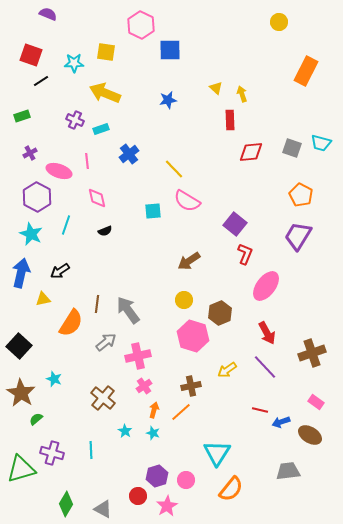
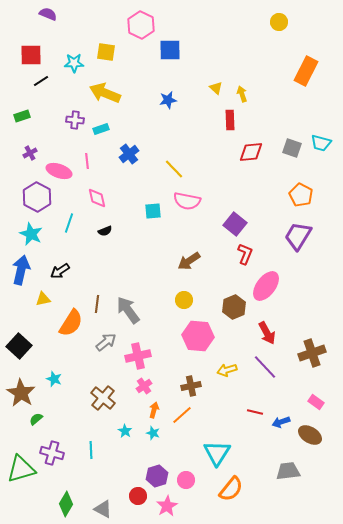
red square at (31, 55): rotated 20 degrees counterclockwise
purple cross at (75, 120): rotated 18 degrees counterclockwise
pink semicircle at (187, 201): rotated 20 degrees counterclockwise
cyan line at (66, 225): moved 3 px right, 2 px up
blue arrow at (21, 273): moved 3 px up
brown hexagon at (220, 313): moved 14 px right, 6 px up
pink hexagon at (193, 336): moved 5 px right; rotated 12 degrees counterclockwise
yellow arrow at (227, 370): rotated 18 degrees clockwise
red line at (260, 410): moved 5 px left, 2 px down
orange line at (181, 412): moved 1 px right, 3 px down
